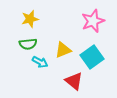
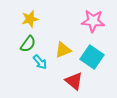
pink star: rotated 25 degrees clockwise
green semicircle: rotated 48 degrees counterclockwise
cyan square: rotated 20 degrees counterclockwise
cyan arrow: rotated 21 degrees clockwise
